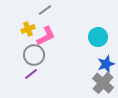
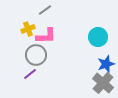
pink L-shape: rotated 25 degrees clockwise
gray circle: moved 2 px right
purple line: moved 1 px left
